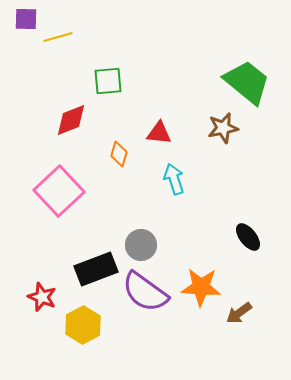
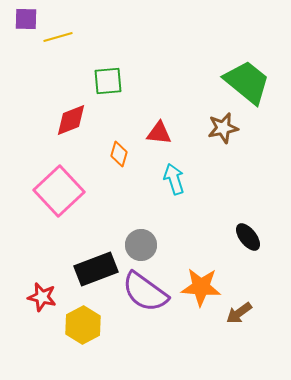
red star: rotated 8 degrees counterclockwise
